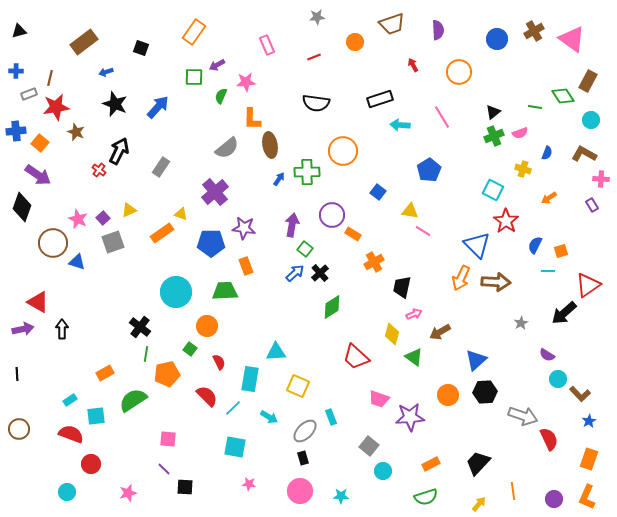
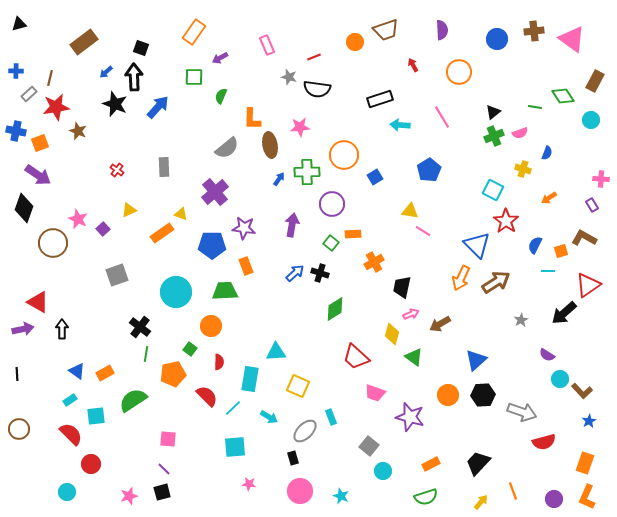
gray star at (317, 17): moved 28 px left, 60 px down; rotated 21 degrees clockwise
brown trapezoid at (392, 24): moved 6 px left, 6 px down
purple semicircle at (438, 30): moved 4 px right
black triangle at (19, 31): moved 7 px up
brown cross at (534, 31): rotated 24 degrees clockwise
purple arrow at (217, 65): moved 3 px right, 7 px up
blue arrow at (106, 72): rotated 24 degrees counterclockwise
brown rectangle at (588, 81): moved 7 px right
pink star at (246, 82): moved 54 px right, 45 px down
gray rectangle at (29, 94): rotated 21 degrees counterclockwise
black semicircle at (316, 103): moved 1 px right, 14 px up
blue cross at (16, 131): rotated 18 degrees clockwise
brown star at (76, 132): moved 2 px right, 1 px up
orange square at (40, 143): rotated 30 degrees clockwise
black arrow at (119, 151): moved 15 px right, 74 px up; rotated 28 degrees counterclockwise
orange circle at (343, 151): moved 1 px right, 4 px down
brown L-shape at (584, 154): moved 84 px down
gray rectangle at (161, 167): moved 3 px right; rotated 36 degrees counterclockwise
red cross at (99, 170): moved 18 px right
blue square at (378, 192): moved 3 px left, 15 px up; rotated 21 degrees clockwise
black diamond at (22, 207): moved 2 px right, 1 px down
purple circle at (332, 215): moved 11 px up
purple square at (103, 218): moved 11 px down
orange rectangle at (353, 234): rotated 35 degrees counterclockwise
gray square at (113, 242): moved 4 px right, 33 px down
blue pentagon at (211, 243): moved 1 px right, 2 px down
green square at (305, 249): moved 26 px right, 6 px up
blue triangle at (77, 262): moved 109 px down; rotated 18 degrees clockwise
black cross at (320, 273): rotated 30 degrees counterclockwise
brown arrow at (496, 282): rotated 36 degrees counterclockwise
green diamond at (332, 307): moved 3 px right, 2 px down
pink arrow at (414, 314): moved 3 px left
gray star at (521, 323): moved 3 px up
orange circle at (207, 326): moved 4 px right
brown arrow at (440, 332): moved 8 px up
red semicircle at (219, 362): rotated 28 degrees clockwise
orange pentagon at (167, 374): moved 6 px right
cyan circle at (558, 379): moved 2 px right
black hexagon at (485, 392): moved 2 px left, 3 px down
brown L-shape at (580, 394): moved 2 px right, 3 px up
pink trapezoid at (379, 399): moved 4 px left, 6 px up
gray arrow at (523, 416): moved 1 px left, 4 px up
purple star at (410, 417): rotated 20 degrees clockwise
red semicircle at (71, 434): rotated 25 degrees clockwise
red semicircle at (549, 439): moved 5 px left, 3 px down; rotated 100 degrees clockwise
cyan square at (235, 447): rotated 15 degrees counterclockwise
black rectangle at (303, 458): moved 10 px left
orange rectangle at (589, 459): moved 4 px left, 4 px down
black square at (185, 487): moved 23 px left, 5 px down; rotated 18 degrees counterclockwise
orange line at (513, 491): rotated 12 degrees counterclockwise
pink star at (128, 493): moved 1 px right, 3 px down
cyan star at (341, 496): rotated 21 degrees clockwise
yellow arrow at (479, 504): moved 2 px right, 2 px up
